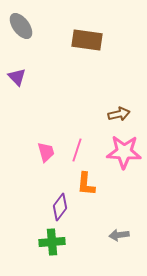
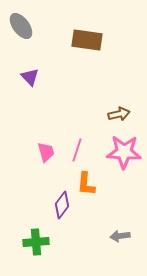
purple triangle: moved 13 px right
purple diamond: moved 2 px right, 2 px up
gray arrow: moved 1 px right, 1 px down
green cross: moved 16 px left
